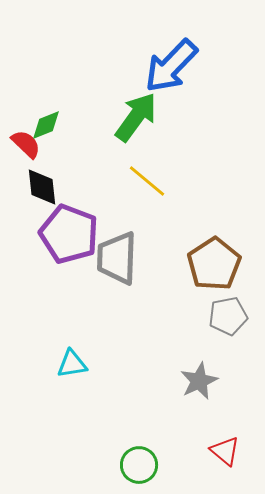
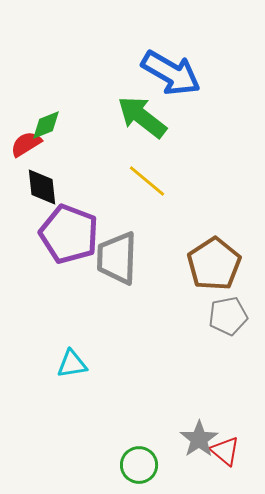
blue arrow: moved 7 px down; rotated 104 degrees counterclockwise
green arrow: moved 6 px right; rotated 88 degrees counterclockwise
red semicircle: rotated 76 degrees counterclockwise
gray star: moved 58 px down; rotated 9 degrees counterclockwise
